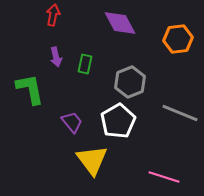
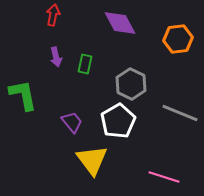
gray hexagon: moved 1 px right, 2 px down; rotated 12 degrees counterclockwise
green L-shape: moved 7 px left, 6 px down
